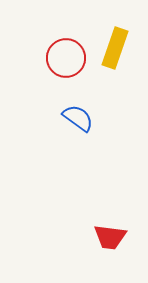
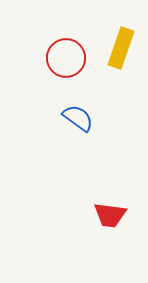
yellow rectangle: moved 6 px right
red trapezoid: moved 22 px up
